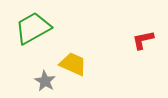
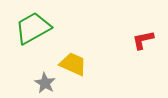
gray star: moved 2 px down
